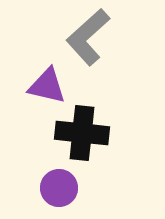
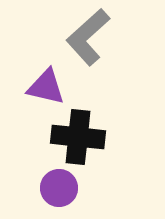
purple triangle: moved 1 px left, 1 px down
black cross: moved 4 px left, 4 px down
